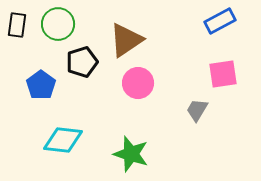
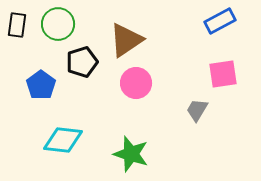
pink circle: moved 2 px left
